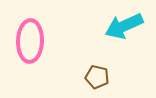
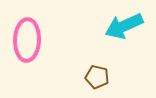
pink ellipse: moved 3 px left, 1 px up
